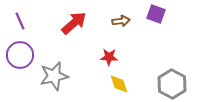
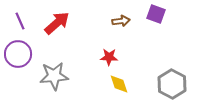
red arrow: moved 17 px left
purple circle: moved 2 px left, 1 px up
gray star: rotated 8 degrees clockwise
